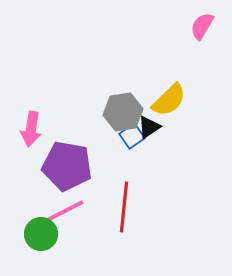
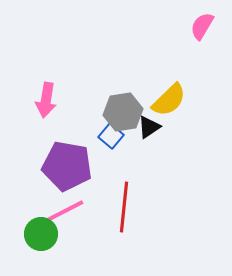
pink arrow: moved 15 px right, 29 px up
blue square: moved 21 px left; rotated 15 degrees counterclockwise
